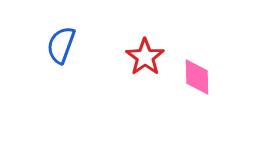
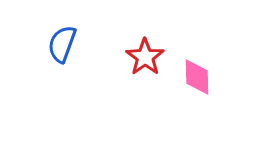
blue semicircle: moved 1 px right, 1 px up
